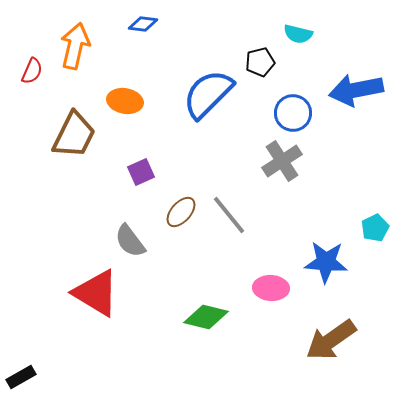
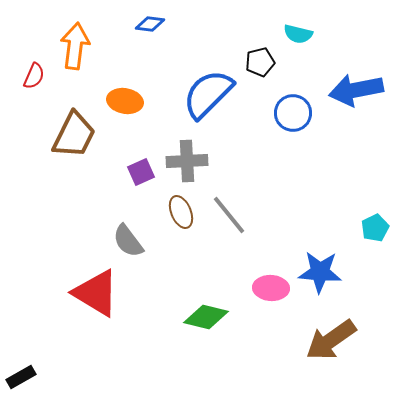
blue diamond: moved 7 px right
orange arrow: rotated 6 degrees counterclockwise
red semicircle: moved 2 px right, 5 px down
gray cross: moved 95 px left; rotated 30 degrees clockwise
brown ellipse: rotated 64 degrees counterclockwise
gray semicircle: moved 2 px left
blue star: moved 6 px left, 10 px down
